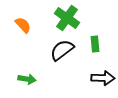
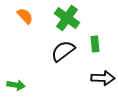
orange semicircle: moved 2 px right, 9 px up
black semicircle: moved 1 px right, 1 px down
green arrow: moved 11 px left, 6 px down
